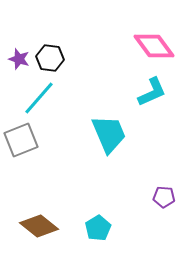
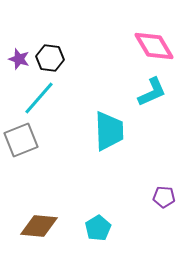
pink diamond: rotated 6 degrees clockwise
cyan trapezoid: moved 3 px up; rotated 21 degrees clockwise
brown diamond: rotated 33 degrees counterclockwise
